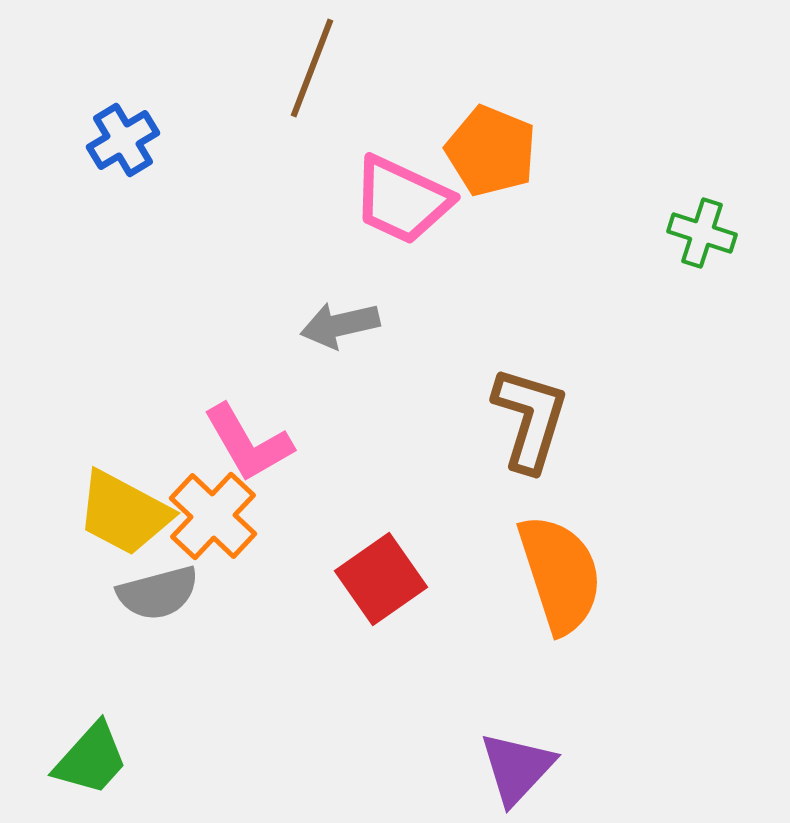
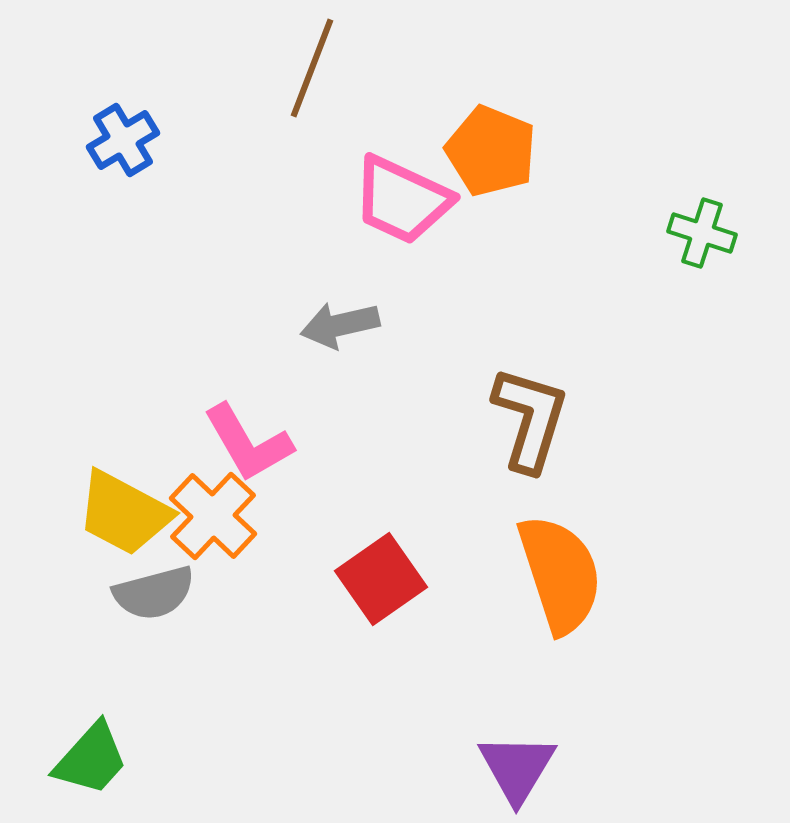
gray semicircle: moved 4 px left
purple triangle: rotated 12 degrees counterclockwise
